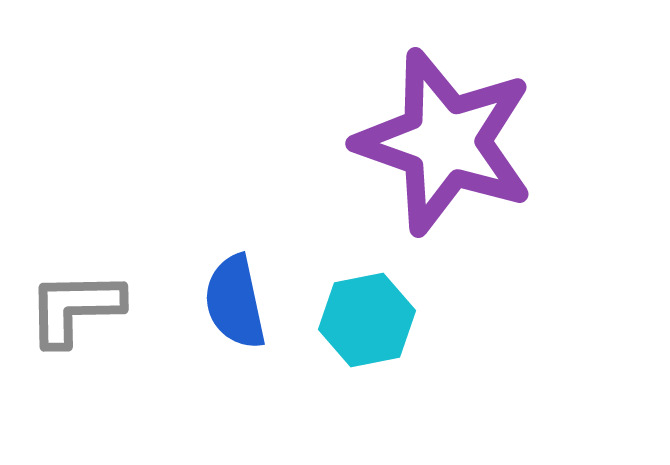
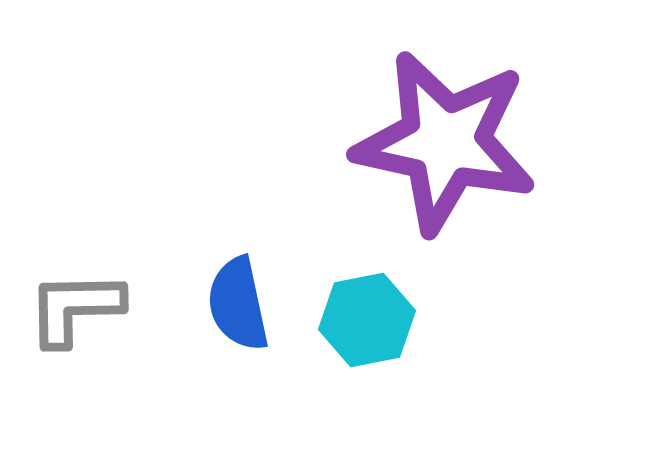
purple star: rotated 7 degrees counterclockwise
blue semicircle: moved 3 px right, 2 px down
